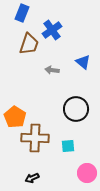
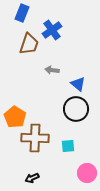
blue triangle: moved 5 px left, 22 px down
